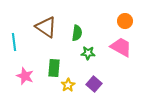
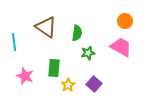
green star: rotated 16 degrees counterclockwise
